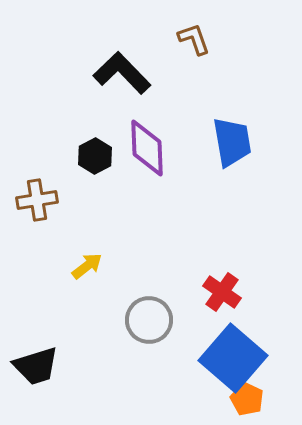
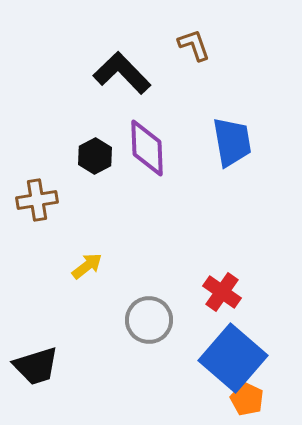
brown L-shape: moved 6 px down
